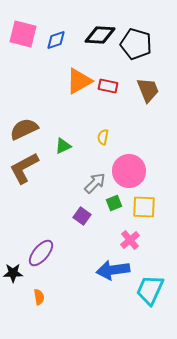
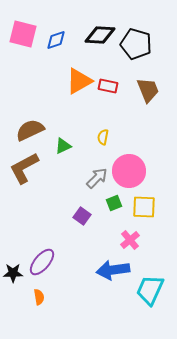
brown semicircle: moved 6 px right, 1 px down
gray arrow: moved 2 px right, 5 px up
purple ellipse: moved 1 px right, 9 px down
